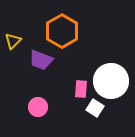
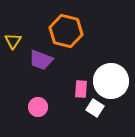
orange hexagon: moved 4 px right; rotated 16 degrees counterclockwise
yellow triangle: rotated 12 degrees counterclockwise
